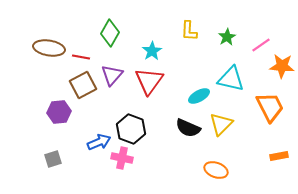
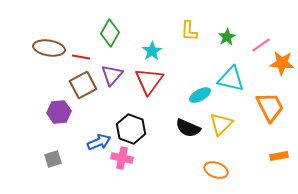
orange star: moved 3 px up
cyan ellipse: moved 1 px right, 1 px up
